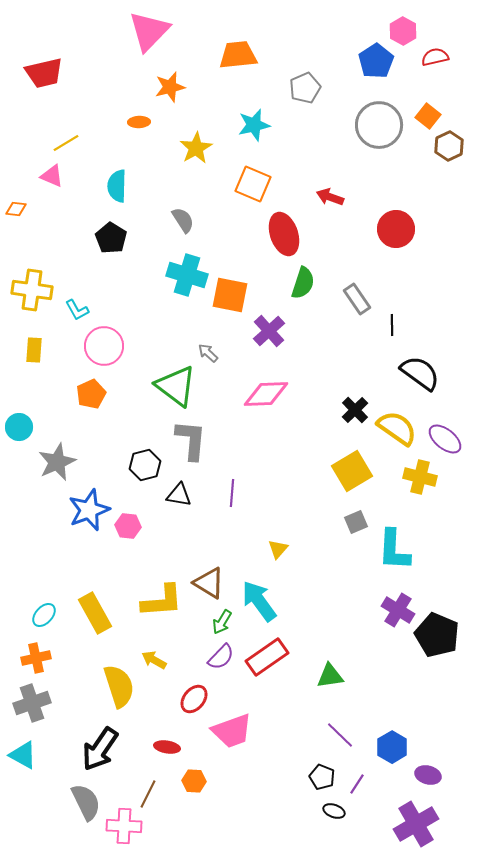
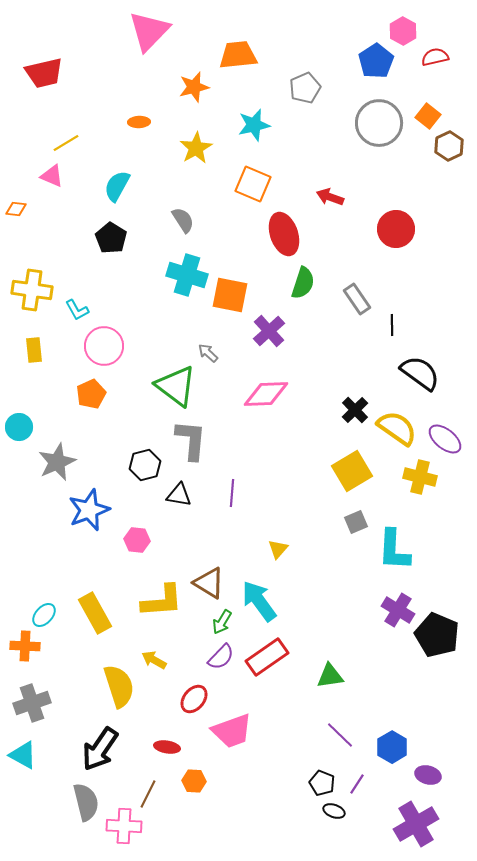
orange star at (170, 87): moved 24 px right
gray circle at (379, 125): moved 2 px up
cyan semicircle at (117, 186): rotated 28 degrees clockwise
yellow rectangle at (34, 350): rotated 10 degrees counterclockwise
pink hexagon at (128, 526): moved 9 px right, 14 px down
orange cross at (36, 658): moved 11 px left, 12 px up; rotated 16 degrees clockwise
black pentagon at (322, 777): moved 6 px down
gray semicircle at (86, 802): rotated 12 degrees clockwise
